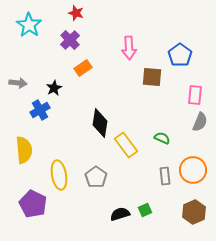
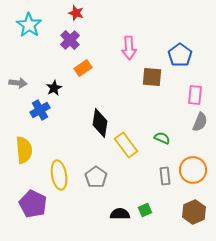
black semicircle: rotated 18 degrees clockwise
